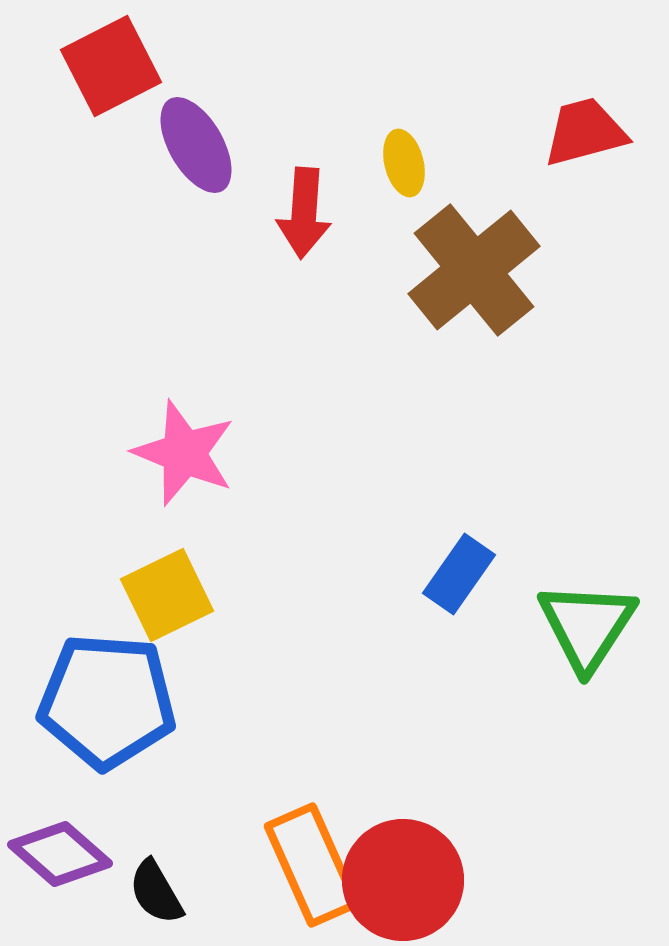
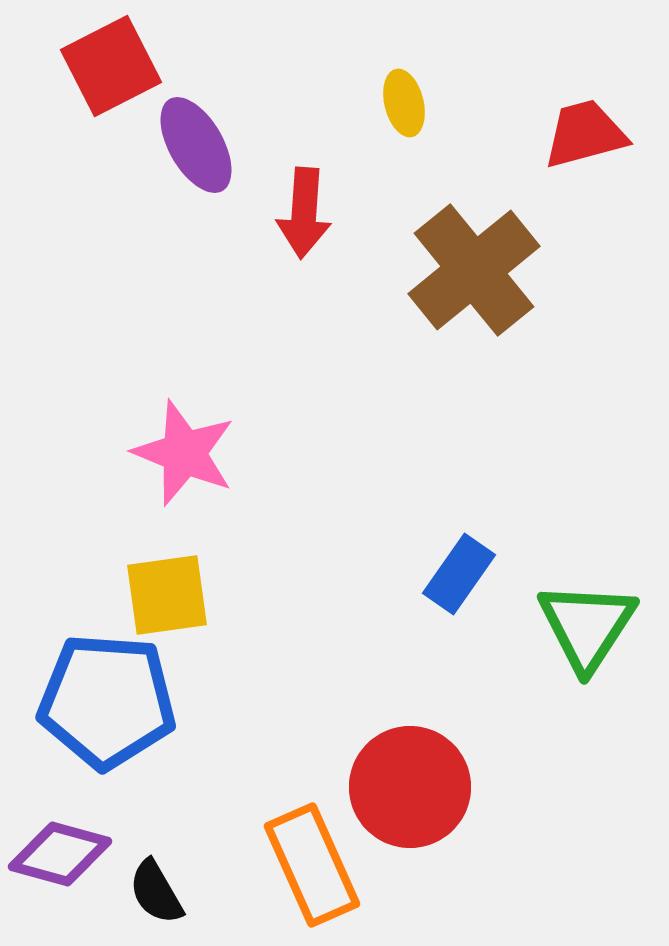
red trapezoid: moved 2 px down
yellow ellipse: moved 60 px up
yellow square: rotated 18 degrees clockwise
purple diamond: rotated 26 degrees counterclockwise
red circle: moved 7 px right, 93 px up
